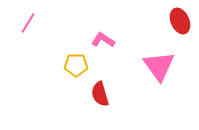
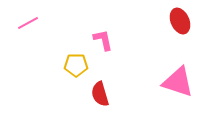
pink line: rotated 30 degrees clockwise
pink L-shape: rotated 45 degrees clockwise
pink triangle: moved 19 px right, 16 px down; rotated 36 degrees counterclockwise
